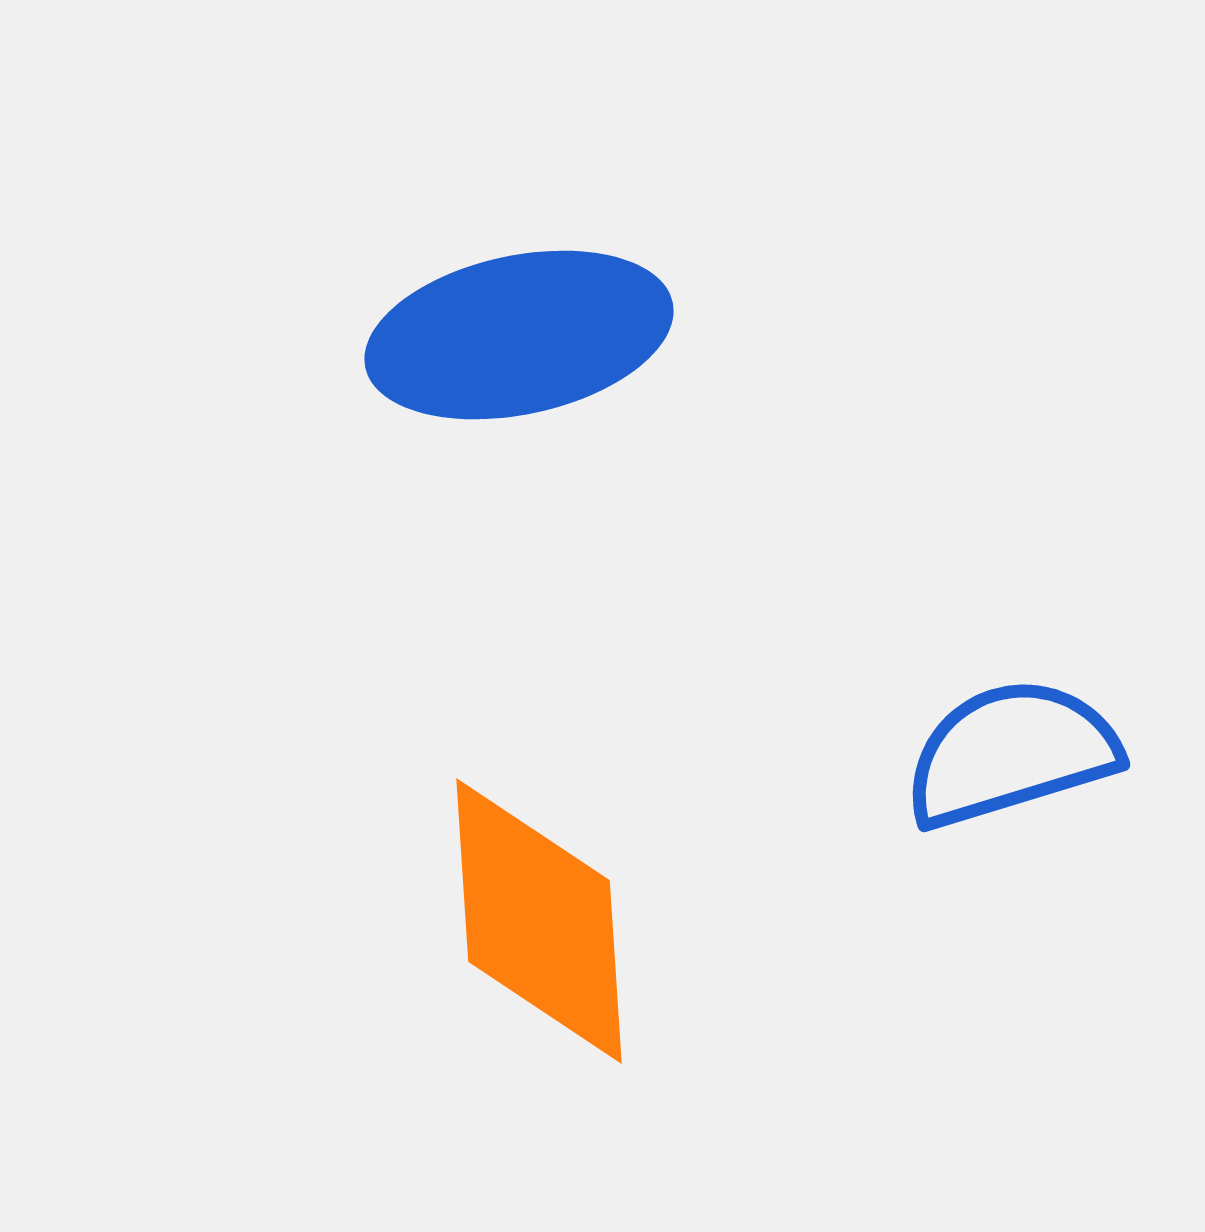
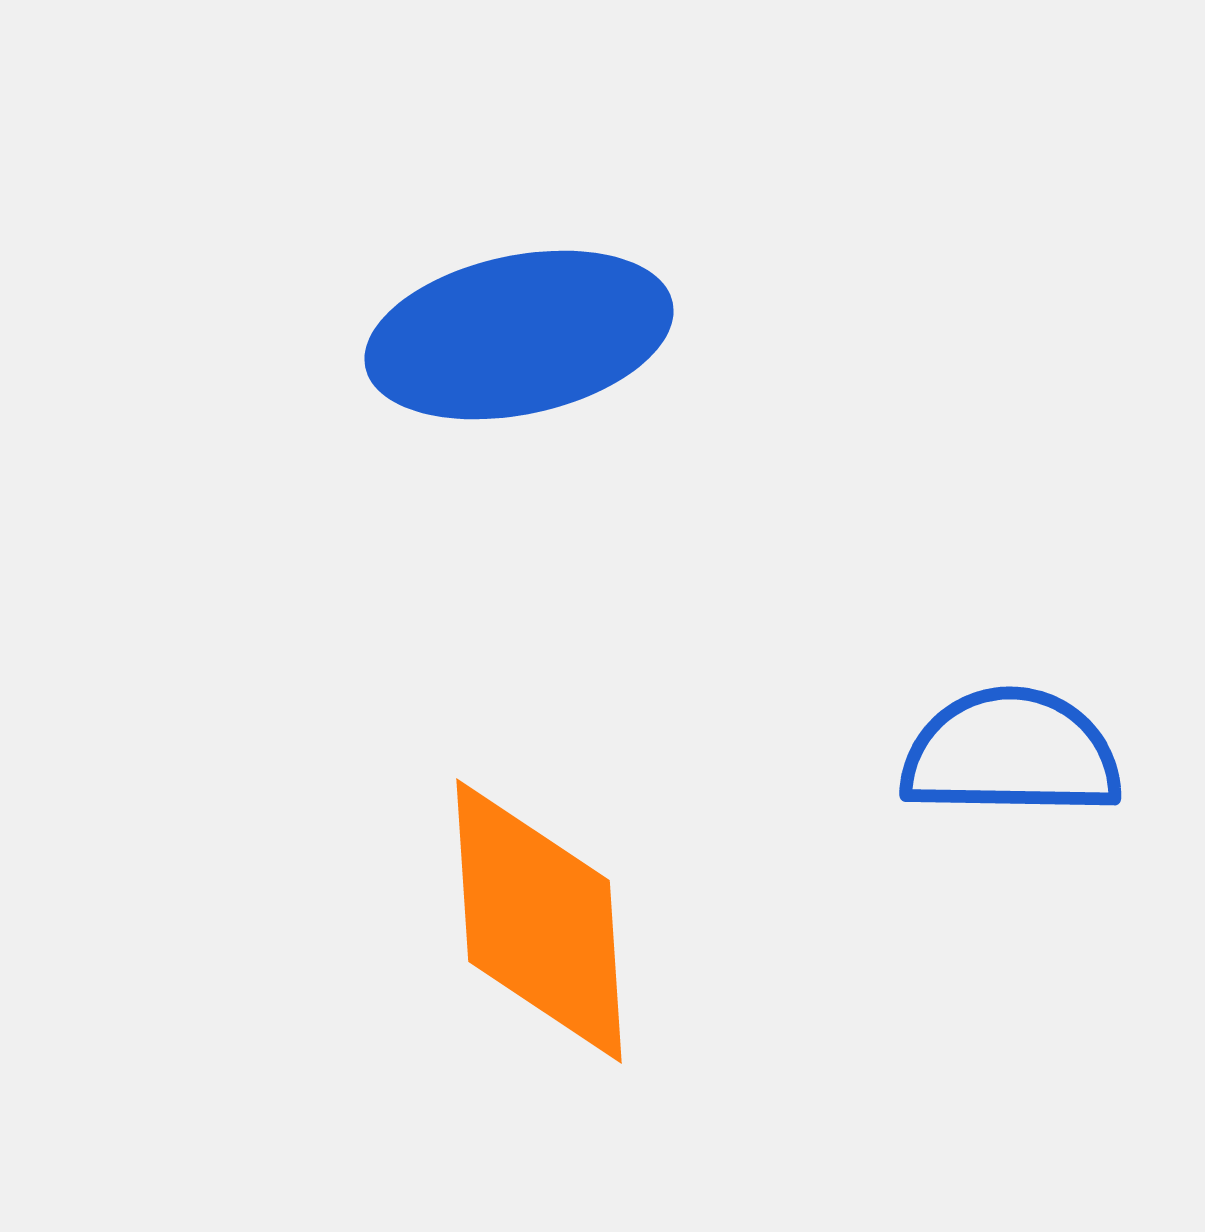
blue semicircle: rotated 18 degrees clockwise
